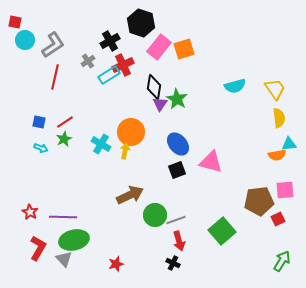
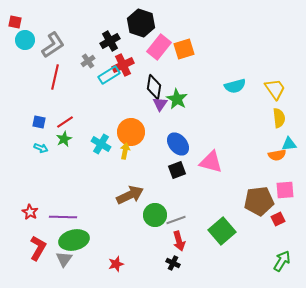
gray triangle at (64, 259): rotated 18 degrees clockwise
